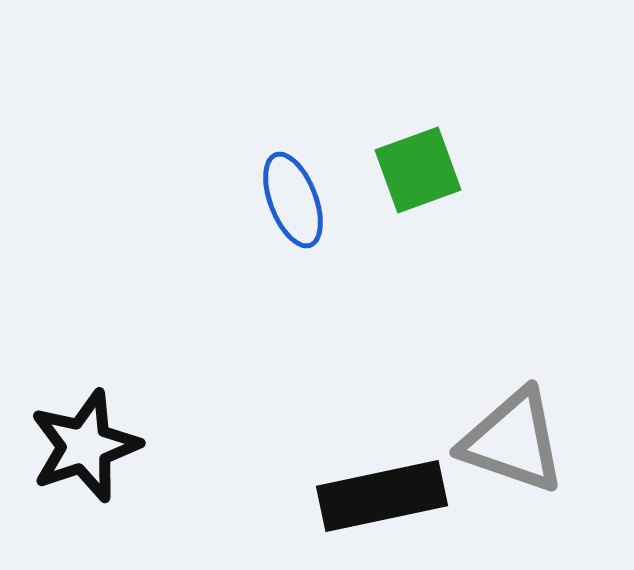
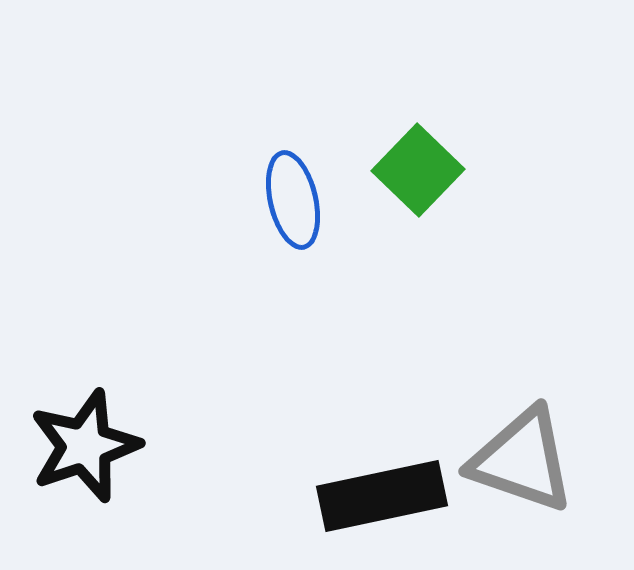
green square: rotated 26 degrees counterclockwise
blue ellipse: rotated 8 degrees clockwise
gray triangle: moved 9 px right, 19 px down
